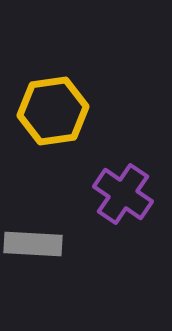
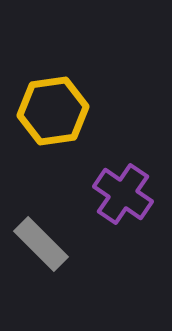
gray rectangle: moved 8 px right; rotated 42 degrees clockwise
